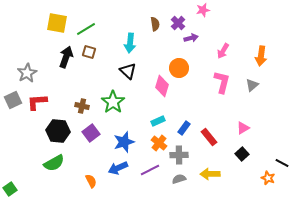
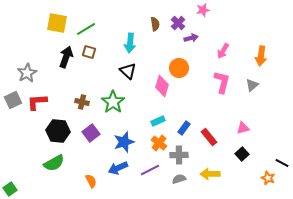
brown cross: moved 4 px up
pink triangle: rotated 16 degrees clockwise
